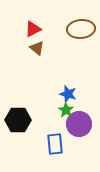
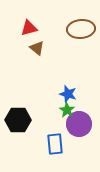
red triangle: moved 4 px left, 1 px up; rotated 12 degrees clockwise
green star: moved 1 px right
